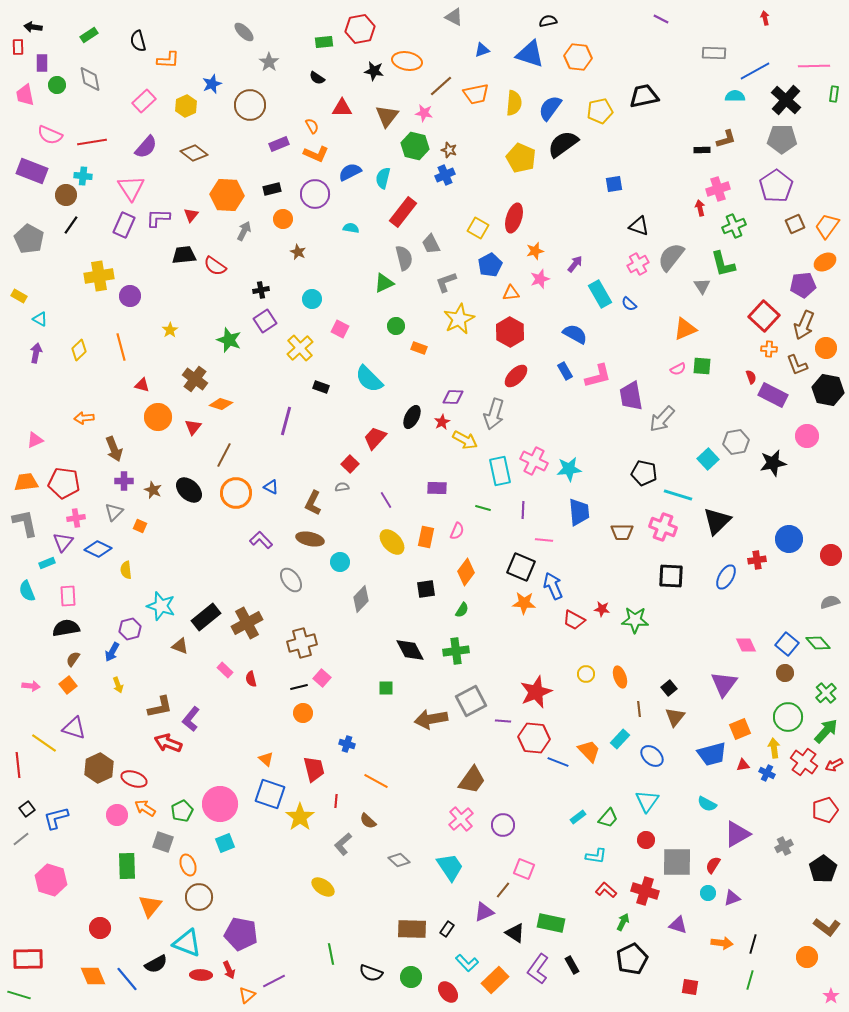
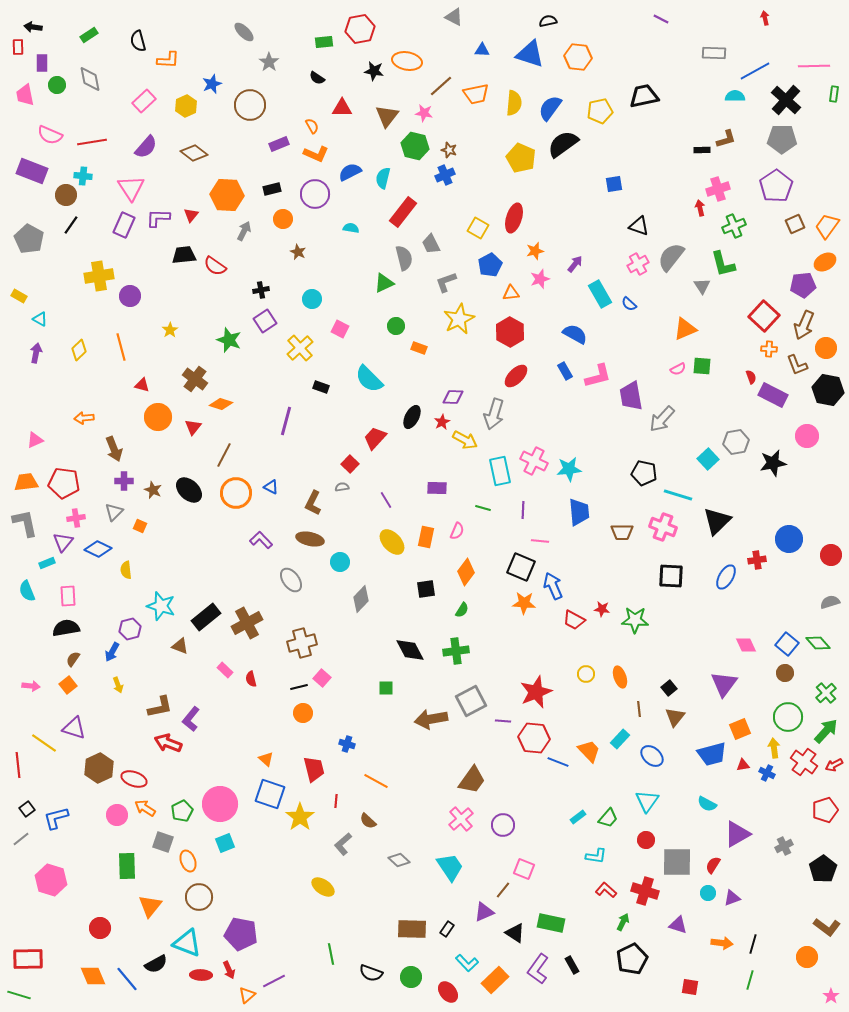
blue triangle at (482, 50): rotated 21 degrees clockwise
pink line at (544, 540): moved 4 px left, 1 px down
orange ellipse at (188, 865): moved 4 px up
